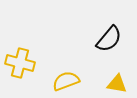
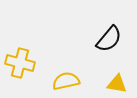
yellow semicircle: rotated 8 degrees clockwise
